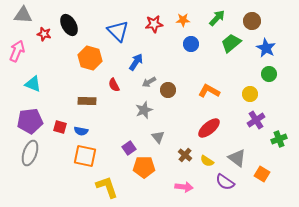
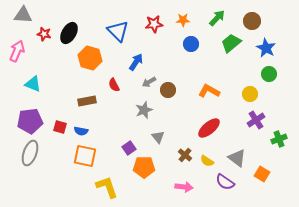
black ellipse at (69, 25): moved 8 px down; rotated 60 degrees clockwise
brown rectangle at (87, 101): rotated 12 degrees counterclockwise
